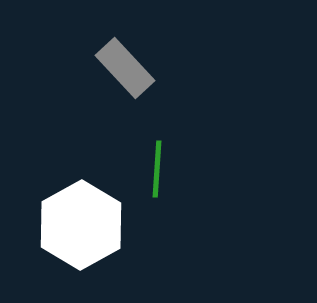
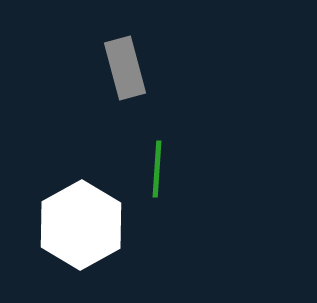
gray rectangle: rotated 28 degrees clockwise
